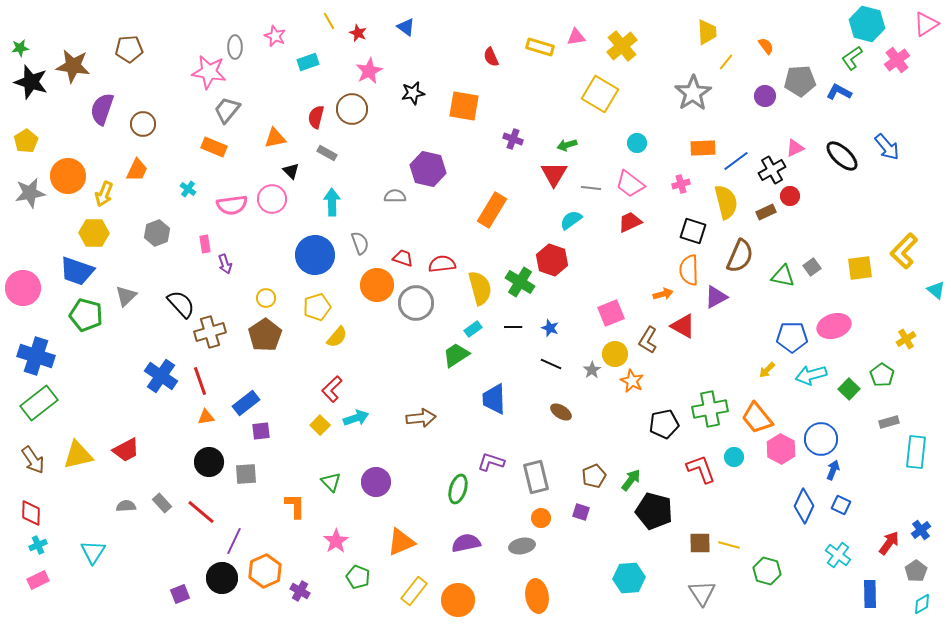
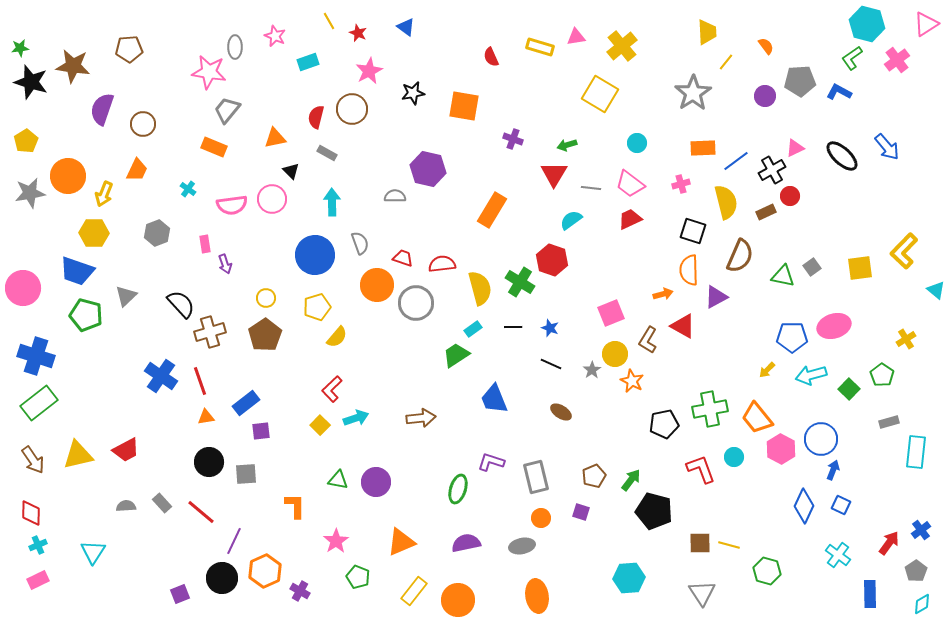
red trapezoid at (630, 222): moved 3 px up
blue trapezoid at (494, 399): rotated 20 degrees counterclockwise
green triangle at (331, 482): moved 7 px right, 2 px up; rotated 35 degrees counterclockwise
